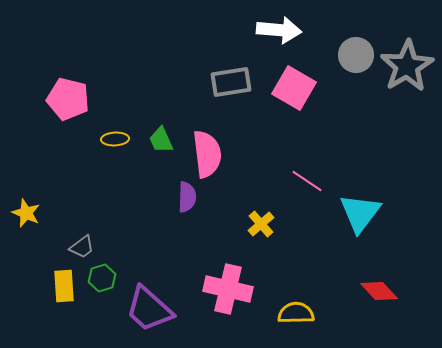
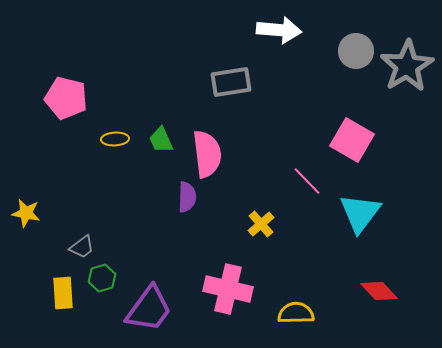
gray circle: moved 4 px up
pink square: moved 58 px right, 52 px down
pink pentagon: moved 2 px left, 1 px up
pink line: rotated 12 degrees clockwise
yellow star: rotated 12 degrees counterclockwise
yellow rectangle: moved 1 px left, 7 px down
purple trapezoid: rotated 96 degrees counterclockwise
